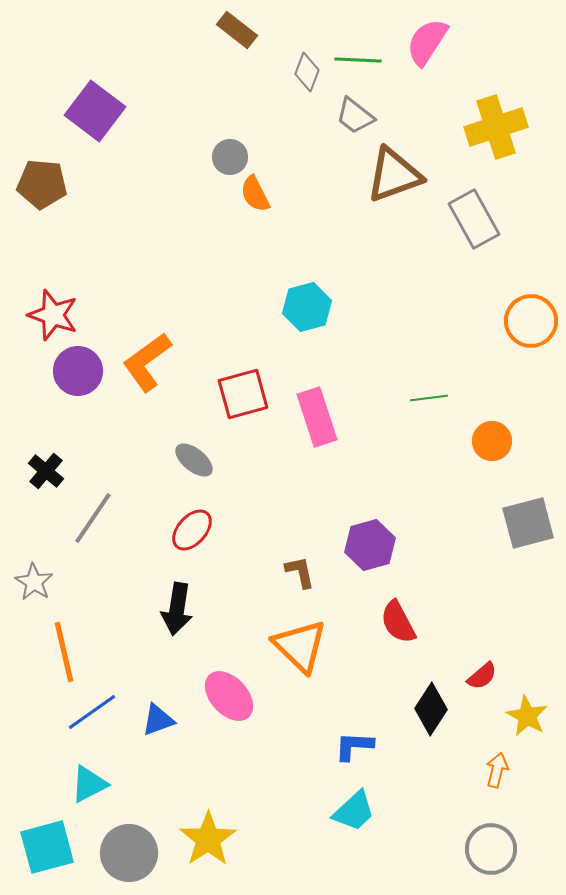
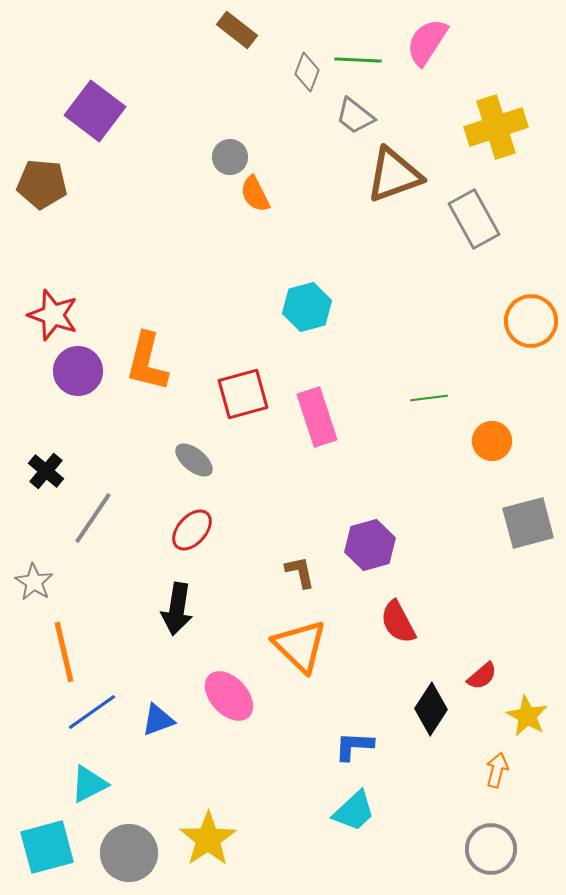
orange L-shape at (147, 362): rotated 40 degrees counterclockwise
